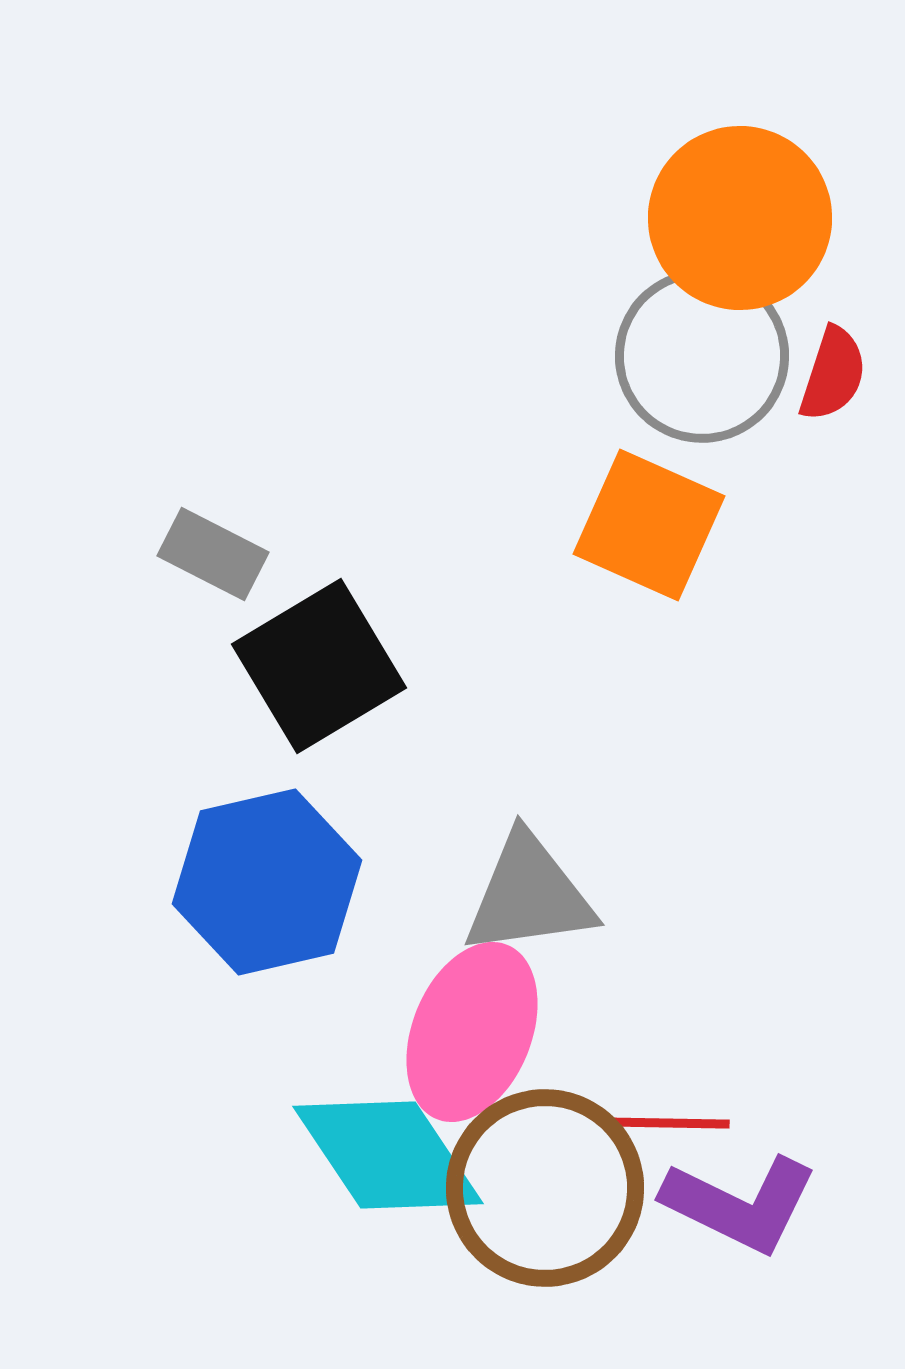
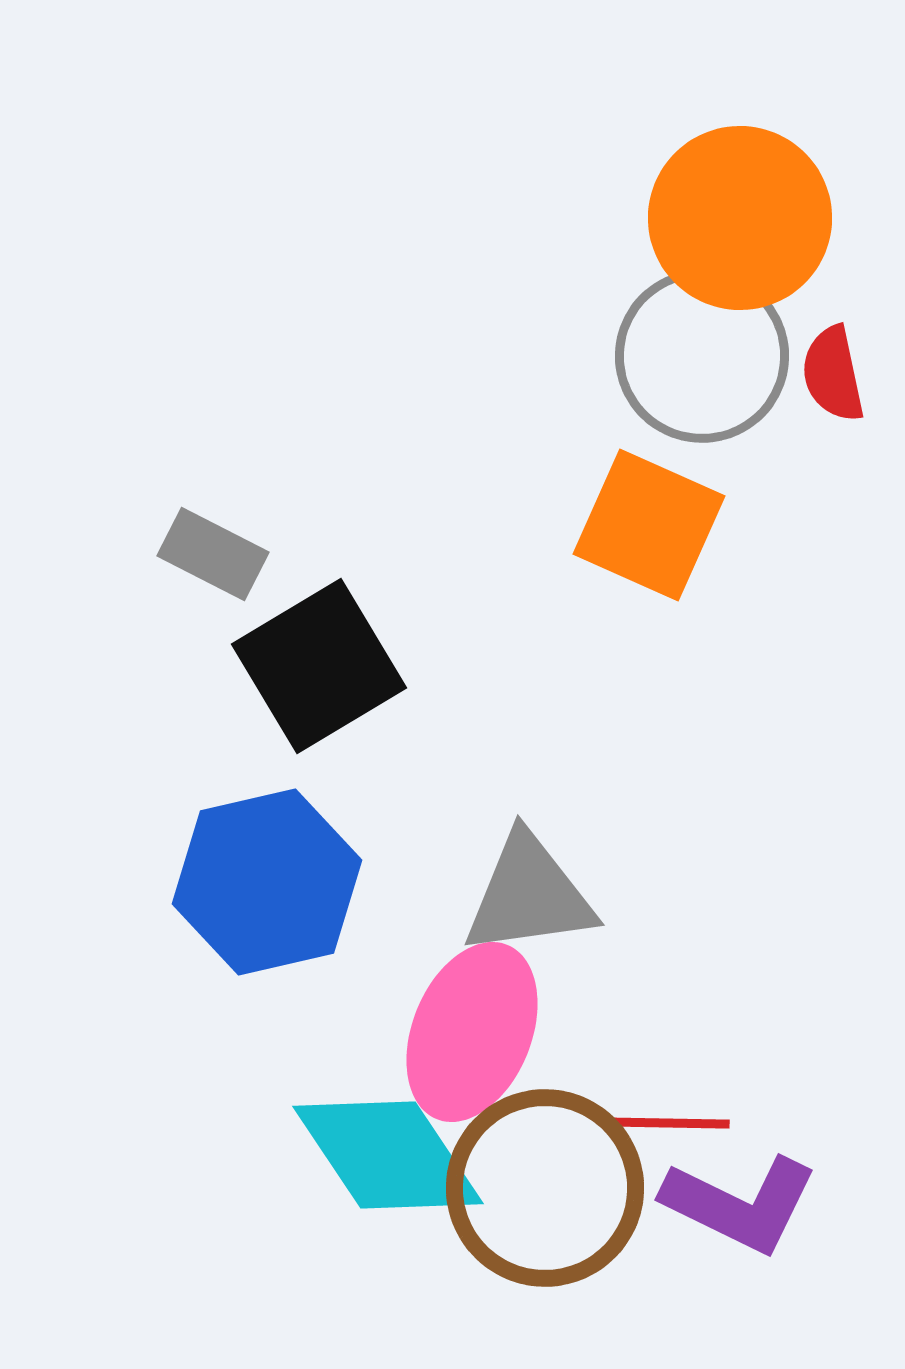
red semicircle: rotated 150 degrees clockwise
